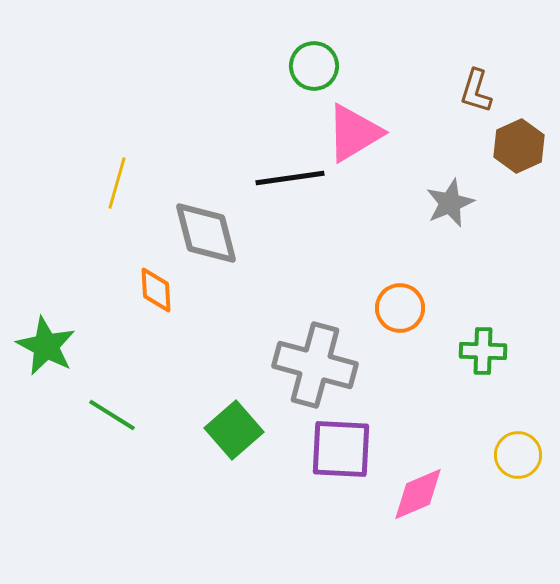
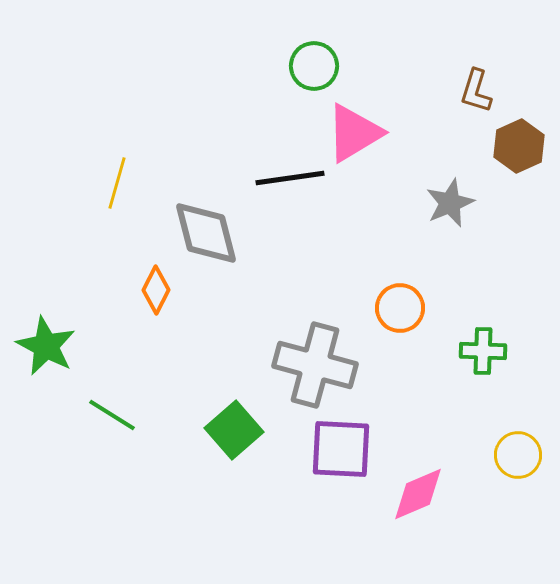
orange diamond: rotated 30 degrees clockwise
